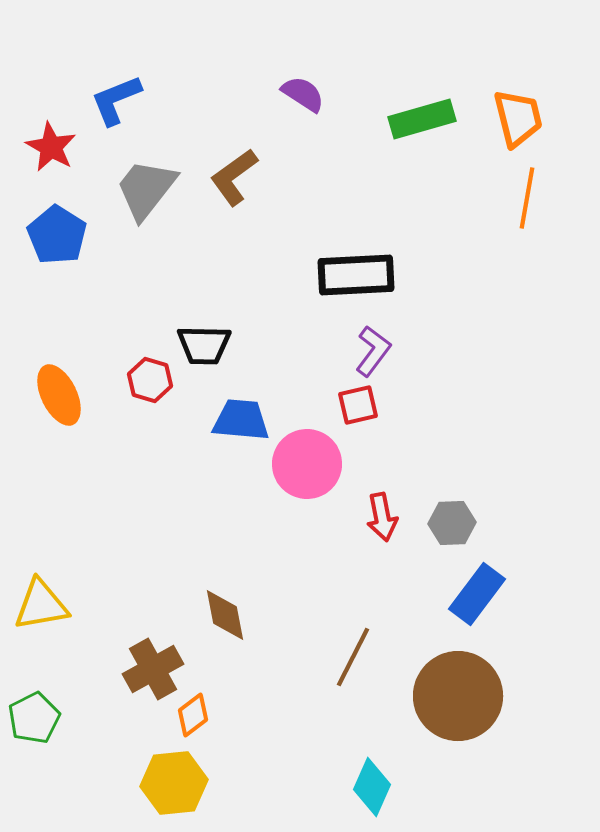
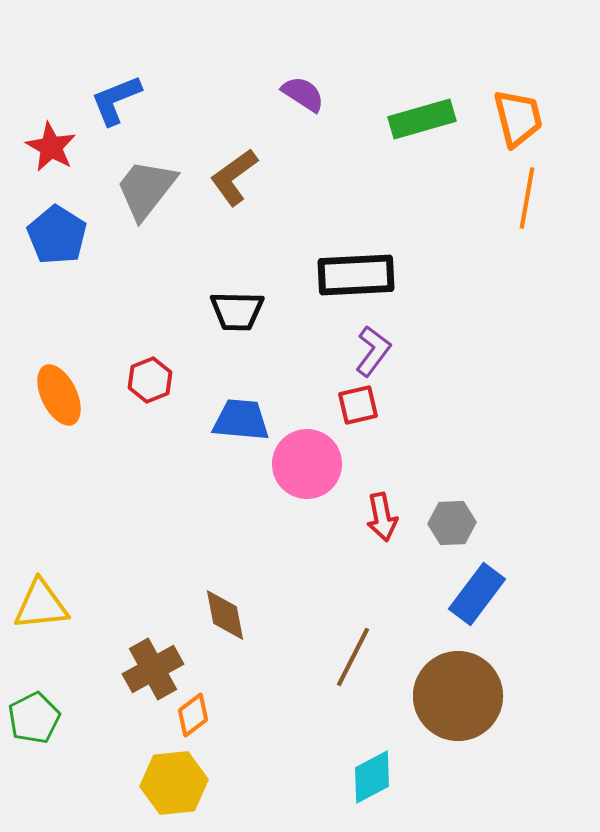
black trapezoid: moved 33 px right, 34 px up
red hexagon: rotated 21 degrees clockwise
yellow triangle: rotated 4 degrees clockwise
cyan diamond: moved 10 px up; rotated 38 degrees clockwise
